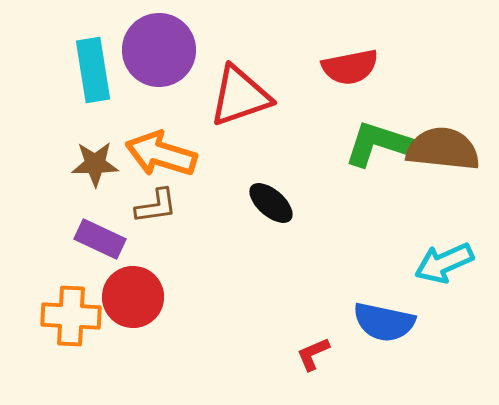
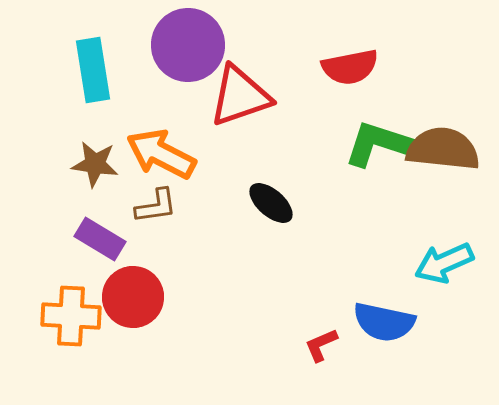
purple circle: moved 29 px right, 5 px up
orange arrow: rotated 10 degrees clockwise
brown star: rotated 9 degrees clockwise
purple rectangle: rotated 6 degrees clockwise
red L-shape: moved 8 px right, 9 px up
